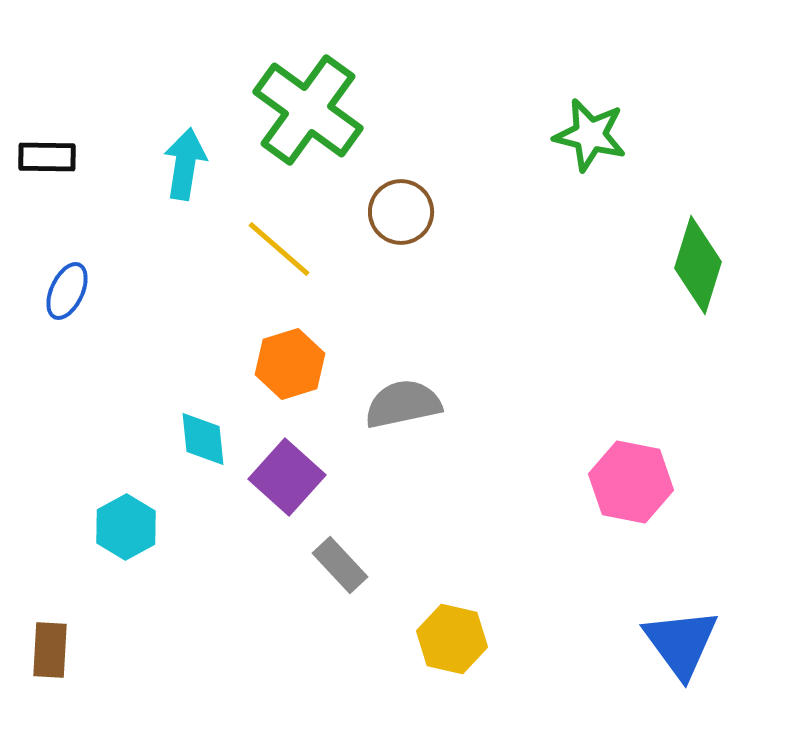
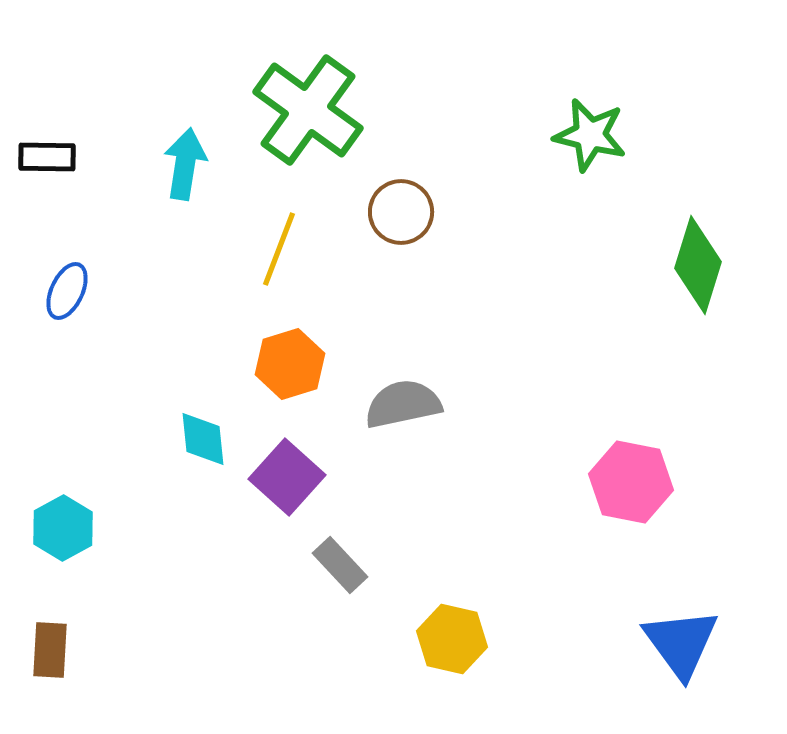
yellow line: rotated 70 degrees clockwise
cyan hexagon: moved 63 px left, 1 px down
